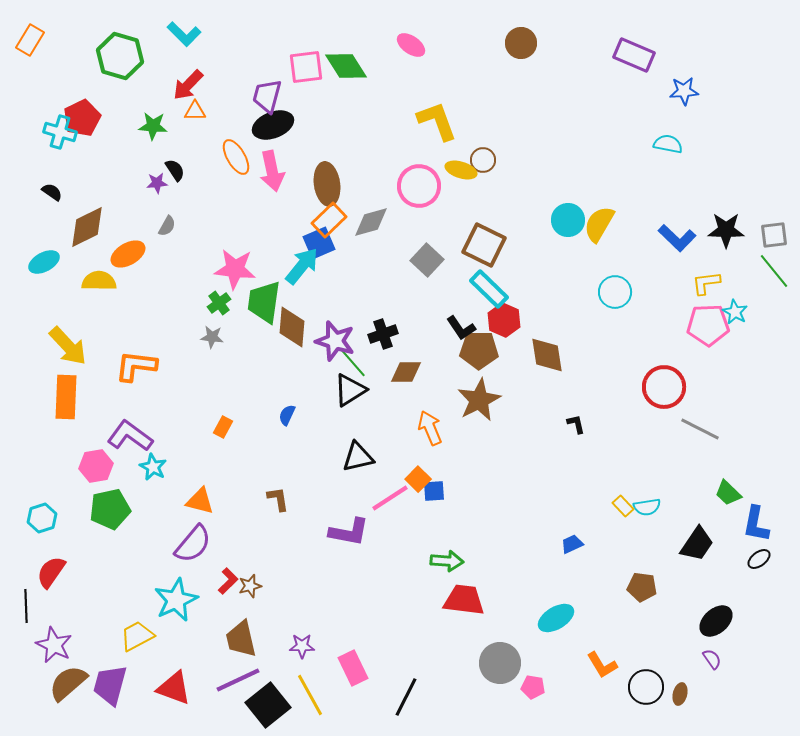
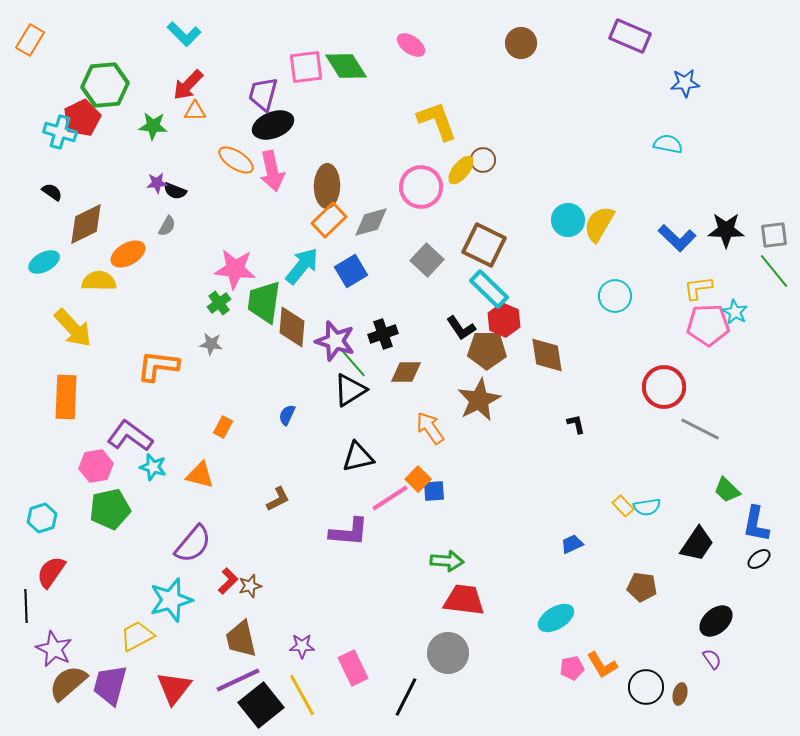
purple rectangle at (634, 55): moved 4 px left, 19 px up
green hexagon at (120, 56): moved 15 px left, 29 px down; rotated 21 degrees counterclockwise
blue star at (684, 91): moved 1 px right, 8 px up
purple trapezoid at (267, 96): moved 4 px left, 2 px up
orange ellipse at (236, 157): moved 3 px down; rotated 27 degrees counterclockwise
black semicircle at (175, 170): moved 21 px down; rotated 145 degrees clockwise
yellow ellipse at (461, 170): rotated 68 degrees counterclockwise
brown ellipse at (327, 184): moved 2 px down; rotated 9 degrees clockwise
pink circle at (419, 186): moved 2 px right, 1 px down
brown diamond at (87, 227): moved 1 px left, 3 px up
blue square at (319, 243): moved 32 px right, 28 px down; rotated 8 degrees counterclockwise
yellow L-shape at (706, 283): moved 8 px left, 5 px down
cyan circle at (615, 292): moved 4 px down
gray star at (212, 337): moved 1 px left, 7 px down
yellow arrow at (68, 346): moved 5 px right, 18 px up
brown pentagon at (479, 350): moved 8 px right
orange L-shape at (136, 366): moved 22 px right
orange arrow at (430, 428): rotated 12 degrees counterclockwise
cyan star at (153, 467): rotated 12 degrees counterclockwise
green trapezoid at (728, 493): moved 1 px left, 3 px up
brown L-shape at (278, 499): rotated 72 degrees clockwise
orange triangle at (200, 501): moved 26 px up
purple L-shape at (349, 532): rotated 6 degrees counterclockwise
cyan star at (176, 600): moved 5 px left; rotated 9 degrees clockwise
purple star at (54, 645): moved 4 px down
gray circle at (500, 663): moved 52 px left, 10 px up
pink pentagon at (533, 687): moved 39 px right, 19 px up; rotated 20 degrees counterclockwise
red triangle at (174, 688): rotated 48 degrees clockwise
yellow line at (310, 695): moved 8 px left
black square at (268, 705): moved 7 px left
